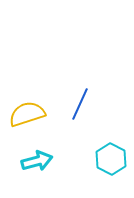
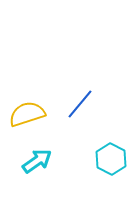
blue line: rotated 16 degrees clockwise
cyan arrow: rotated 20 degrees counterclockwise
